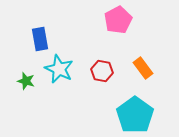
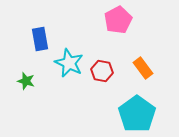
cyan star: moved 10 px right, 6 px up
cyan pentagon: moved 2 px right, 1 px up
